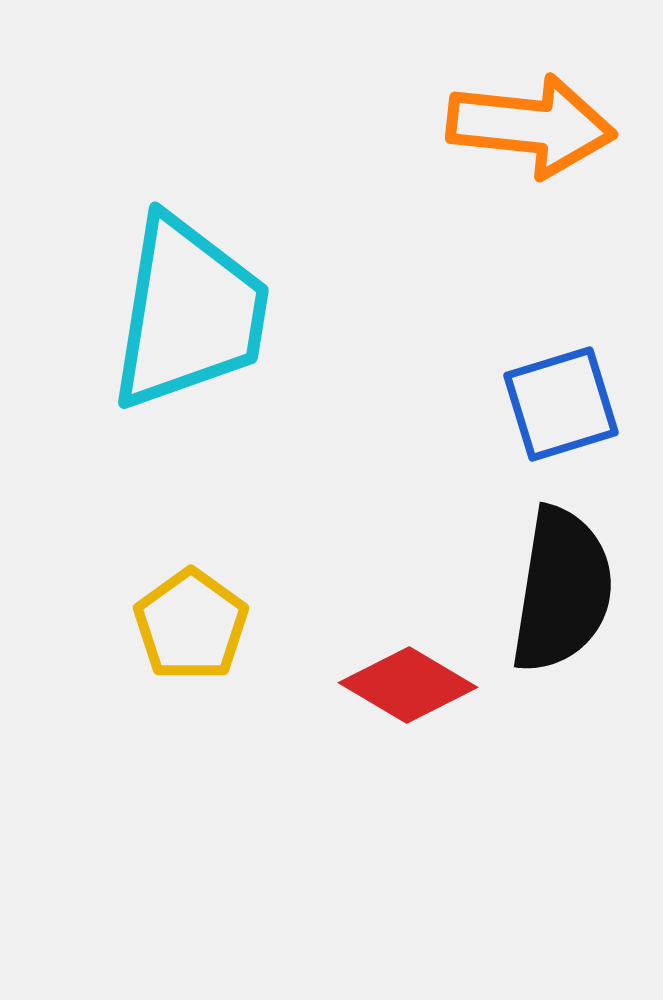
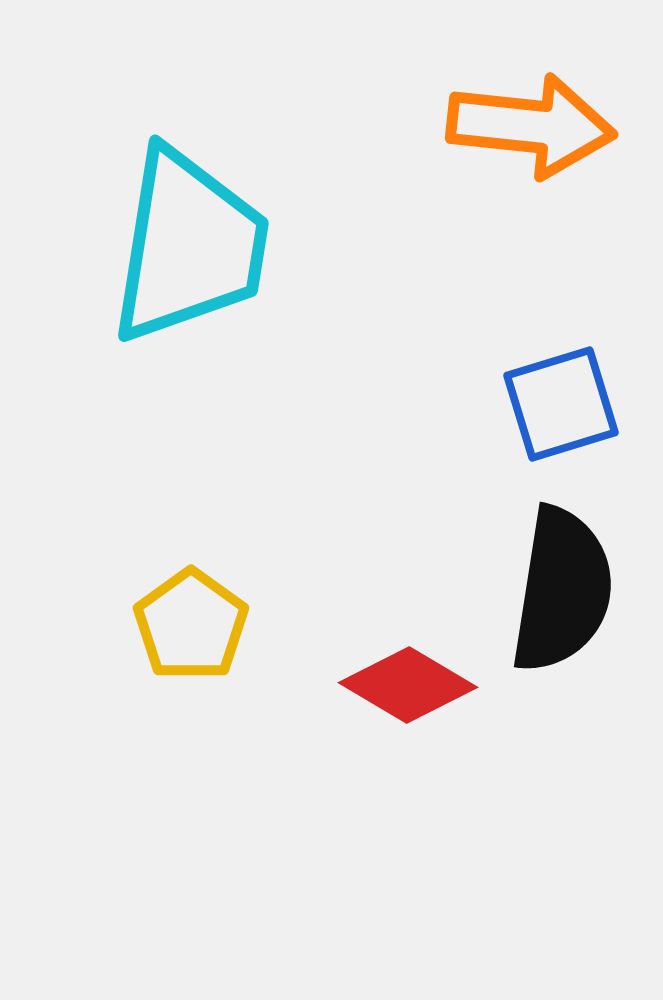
cyan trapezoid: moved 67 px up
